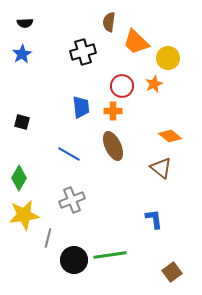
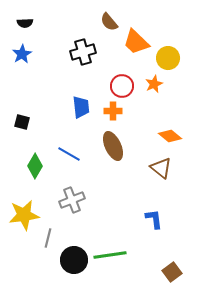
brown semicircle: rotated 48 degrees counterclockwise
green diamond: moved 16 px right, 12 px up
